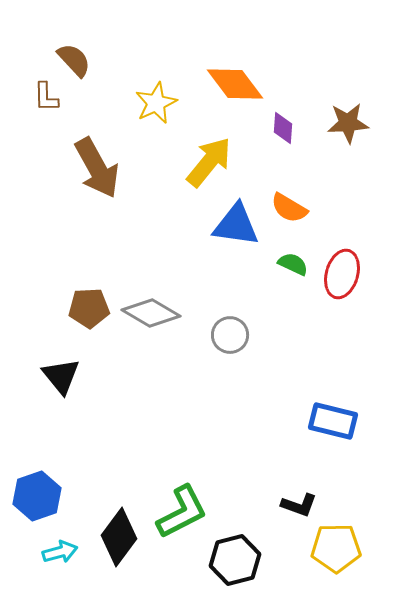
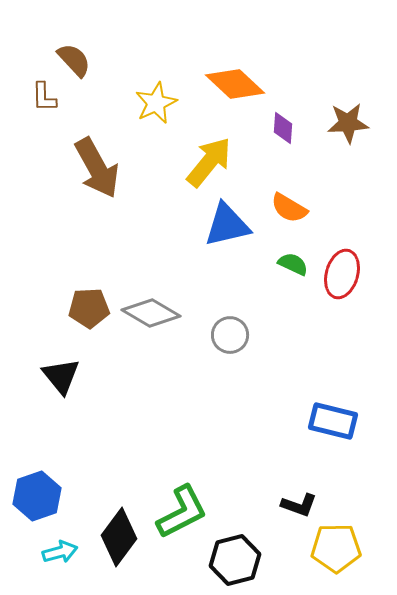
orange diamond: rotated 10 degrees counterclockwise
brown L-shape: moved 2 px left
blue triangle: moved 9 px left; rotated 21 degrees counterclockwise
